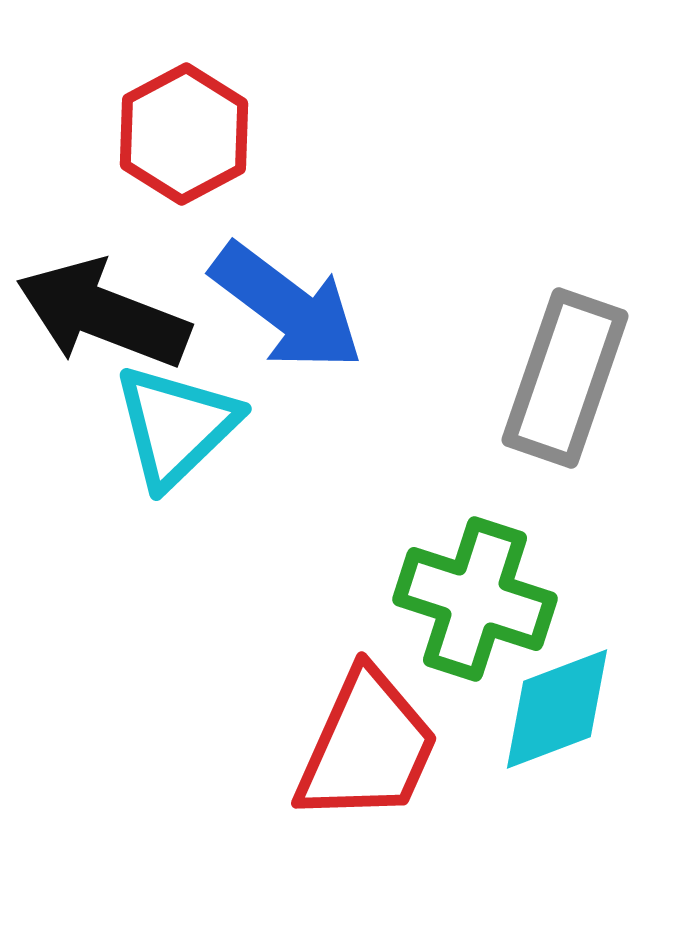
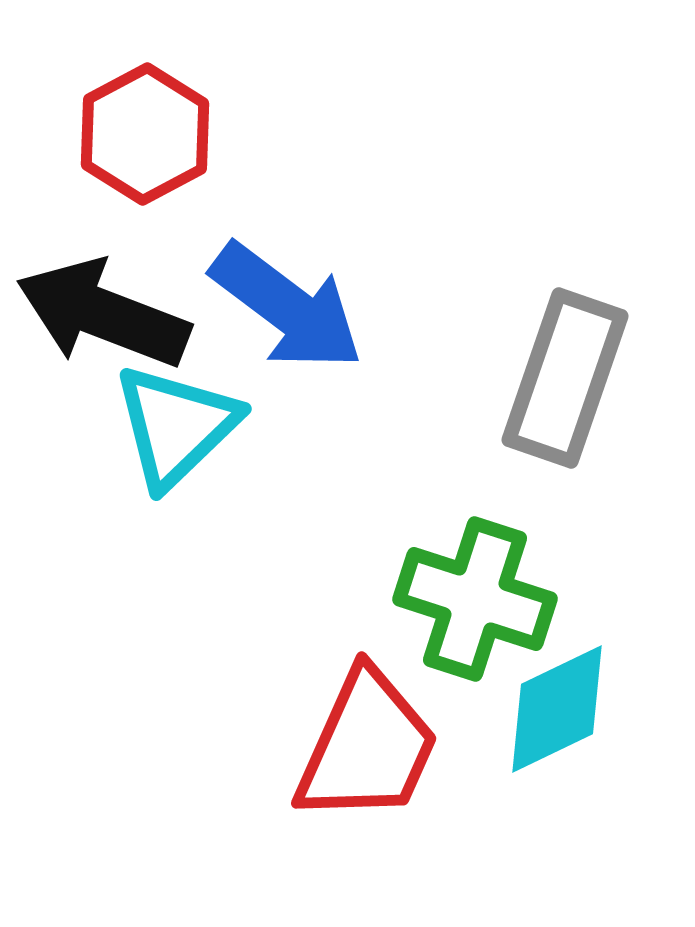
red hexagon: moved 39 px left
cyan diamond: rotated 5 degrees counterclockwise
